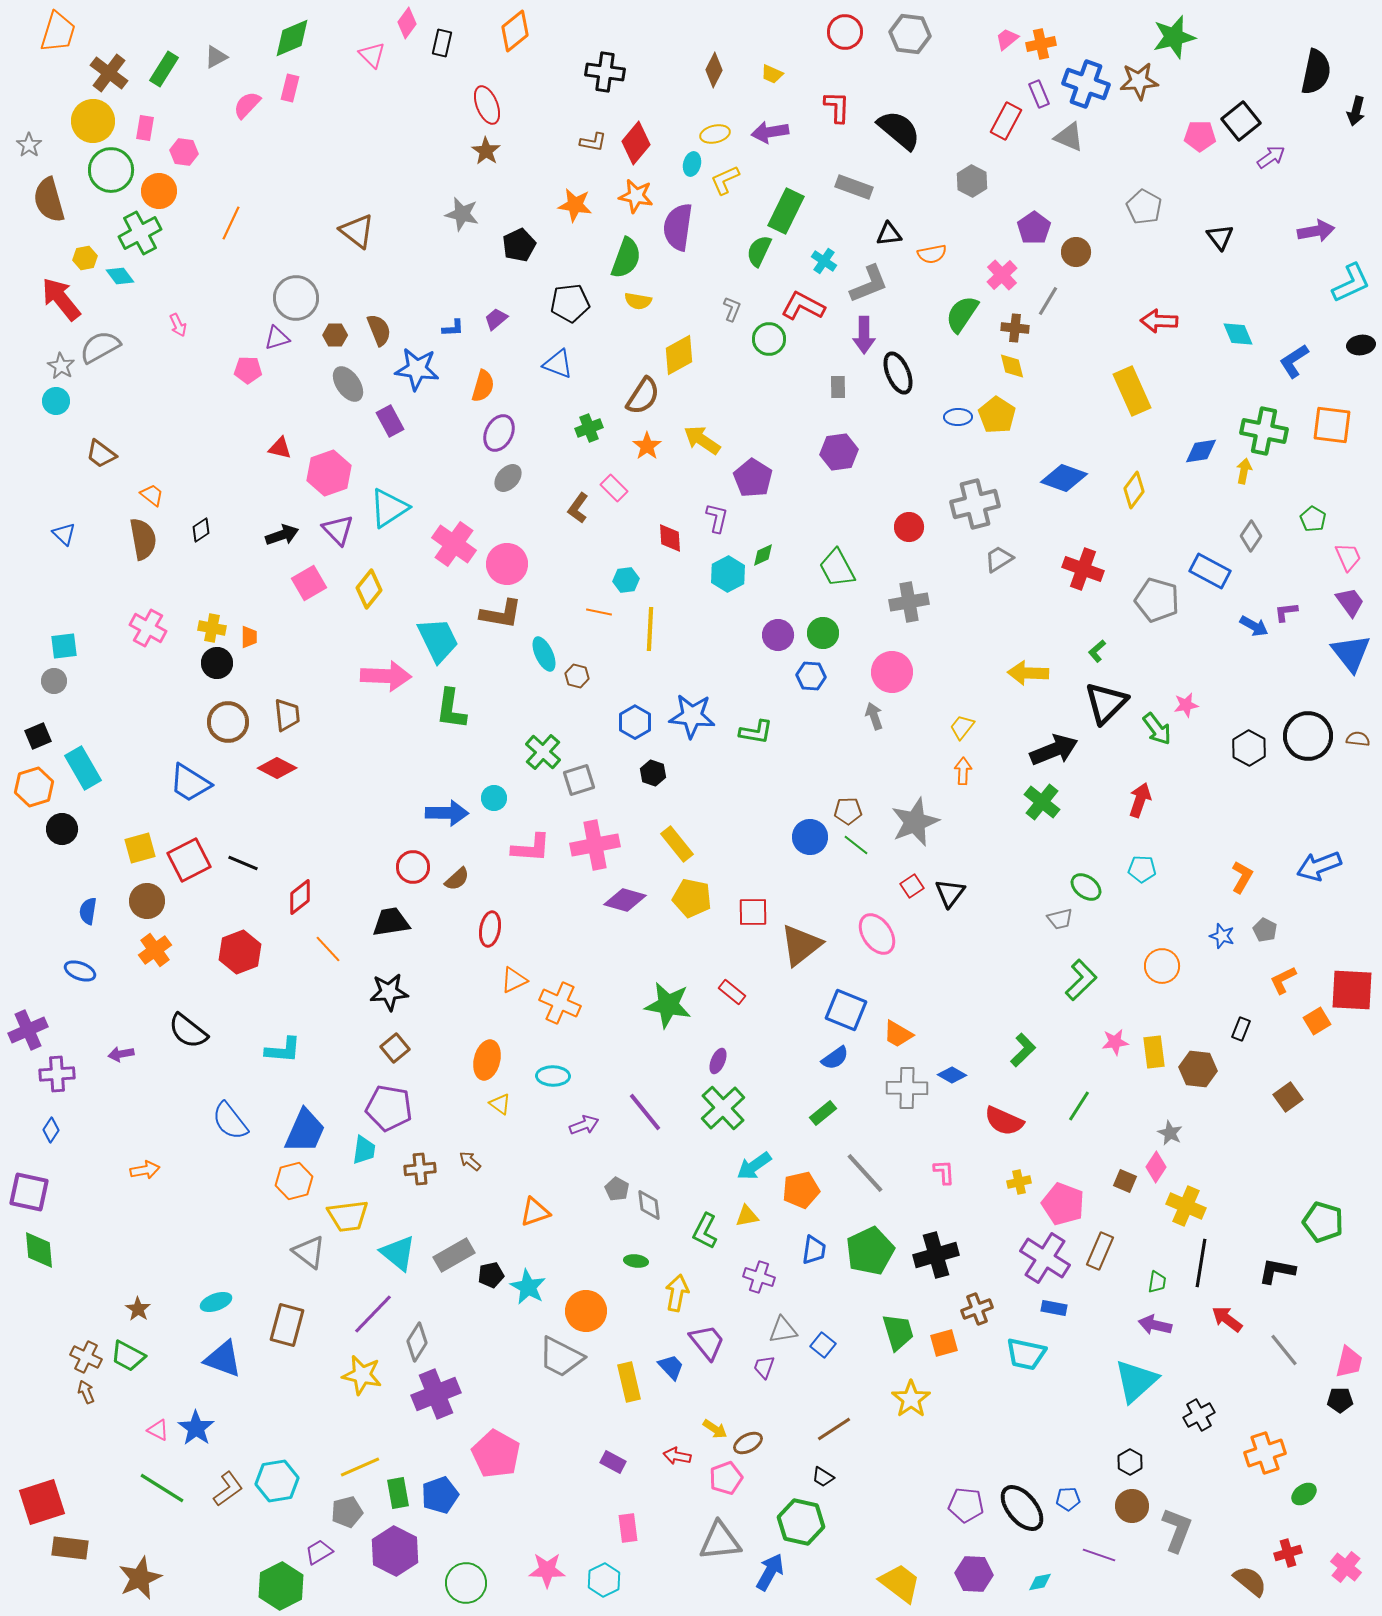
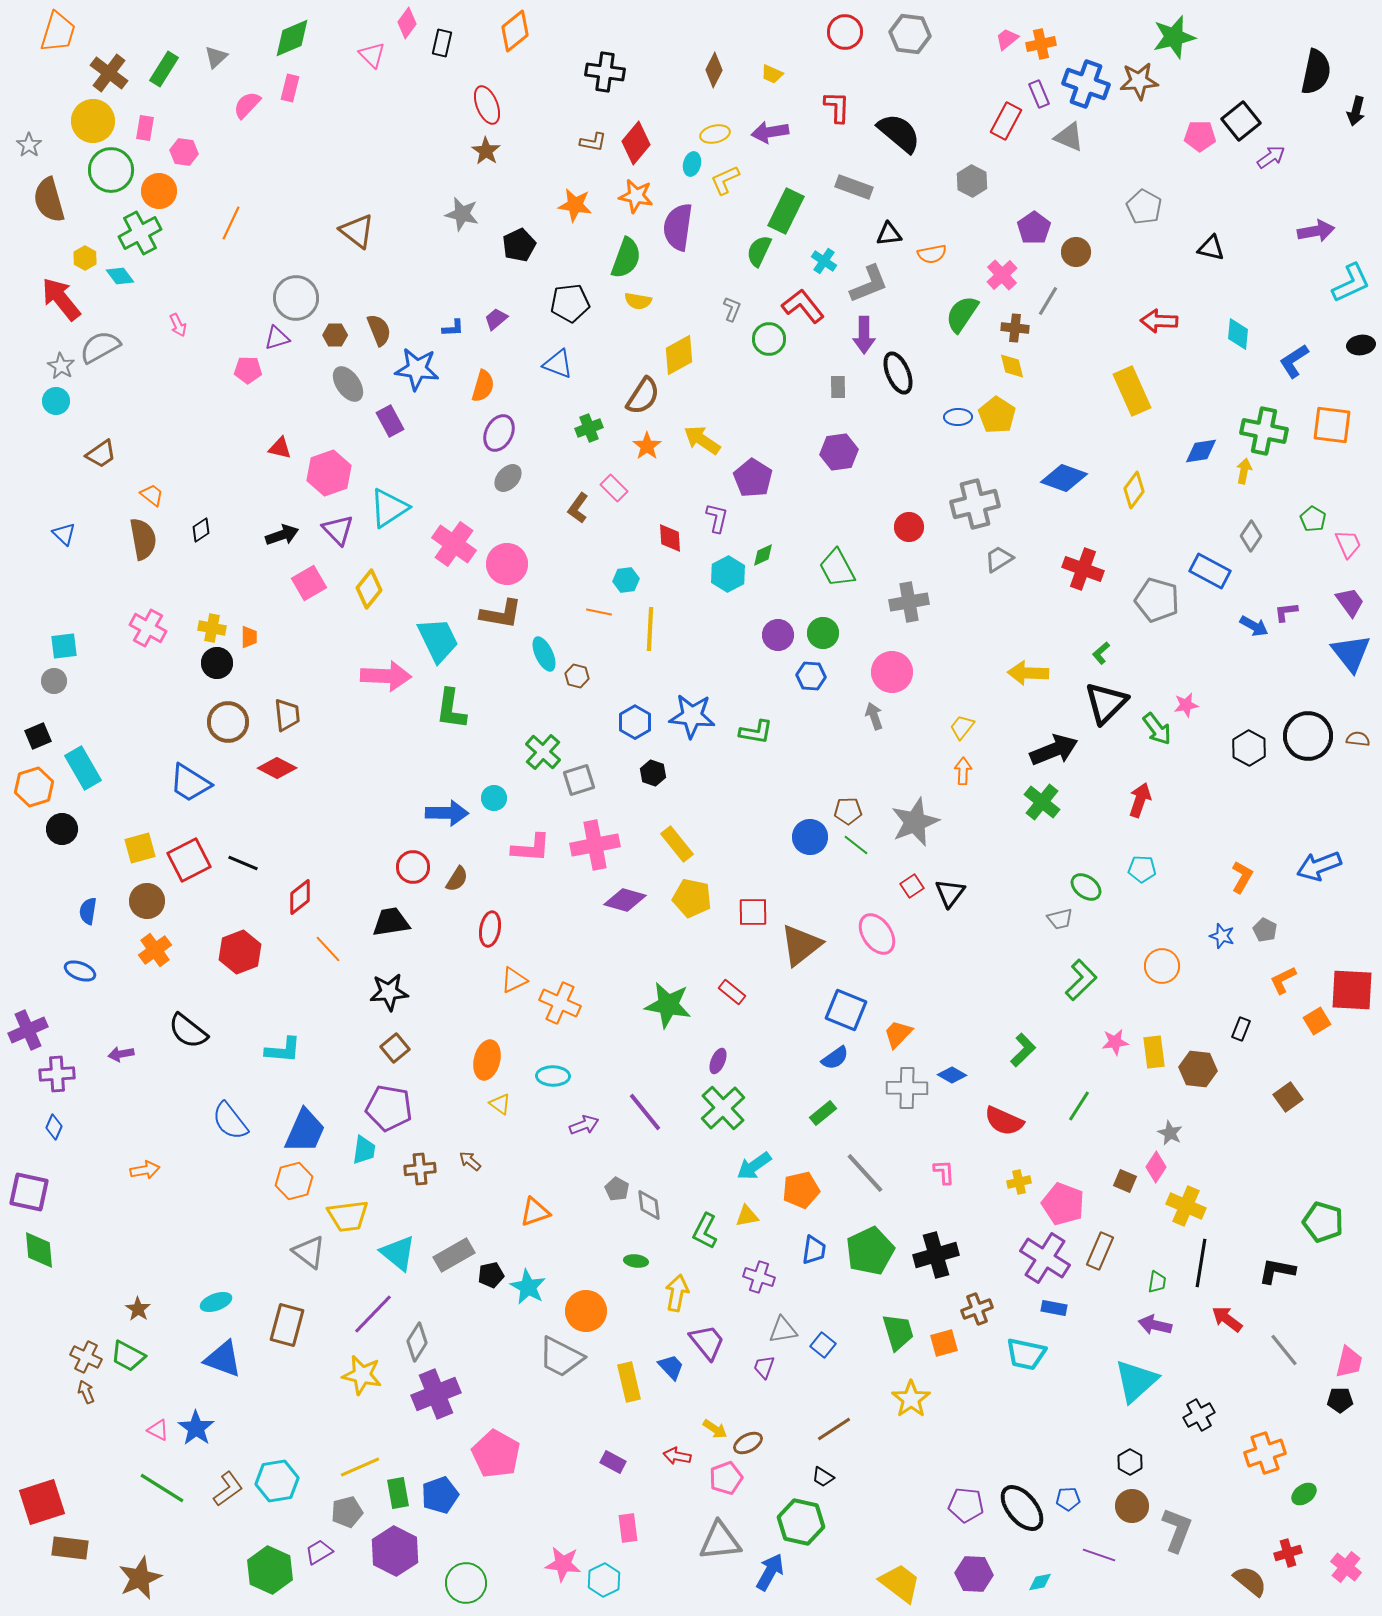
gray triangle at (216, 57): rotated 15 degrees counterclockwise
black semicircle at (899, 130): moved 3 px down
black triangle at (1220, 237): moved 9 px left, 11 px down; rotated 40 degrees counterclockwise
yellow hexagon at (85, 258): rotated 20 degrees counterclockwise
red L-shape at (803, 306): rotated 24 degrees clockwise
cyan diamond at (1238, 334): rotated 28 degrees clockwise
brown trapezoid at (101, 454): rotated 72 degrees counterclockwise
pink trapezoid at (1348, 557): moved 13 px up
green L-shape at (1097, 651): moved 4 px right, 2 px down
brown semicircle at (457, 879): rotated 16 degrees counterclockwise
orange trapezoid at (898, 1034): rotated 104 degrees clockwise
blue diamond at (51, 1130): moved 3 px right, 3 px up; rotated 10 degrees counterclockwise
pink star at (547, 1570): moved 16 px right, 6 px up; rotated 6 degrees clockwise
green hexagon at (281, 1586): moved 11 px left, 16 px up; rotated 9 degrees counterclockwise
